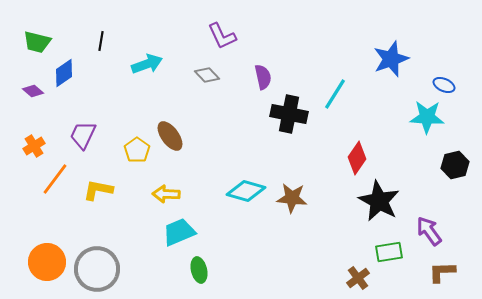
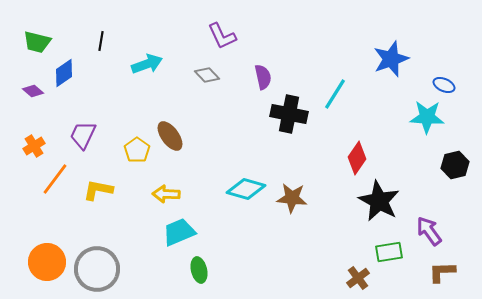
cyan diamond: moved 2 px up
